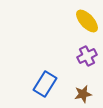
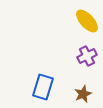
blue rectangle: moved 2 px left, 3 px down; rotated 15 degrees counterclockwise
brown star: rotated 12 degrees counterclockwise
